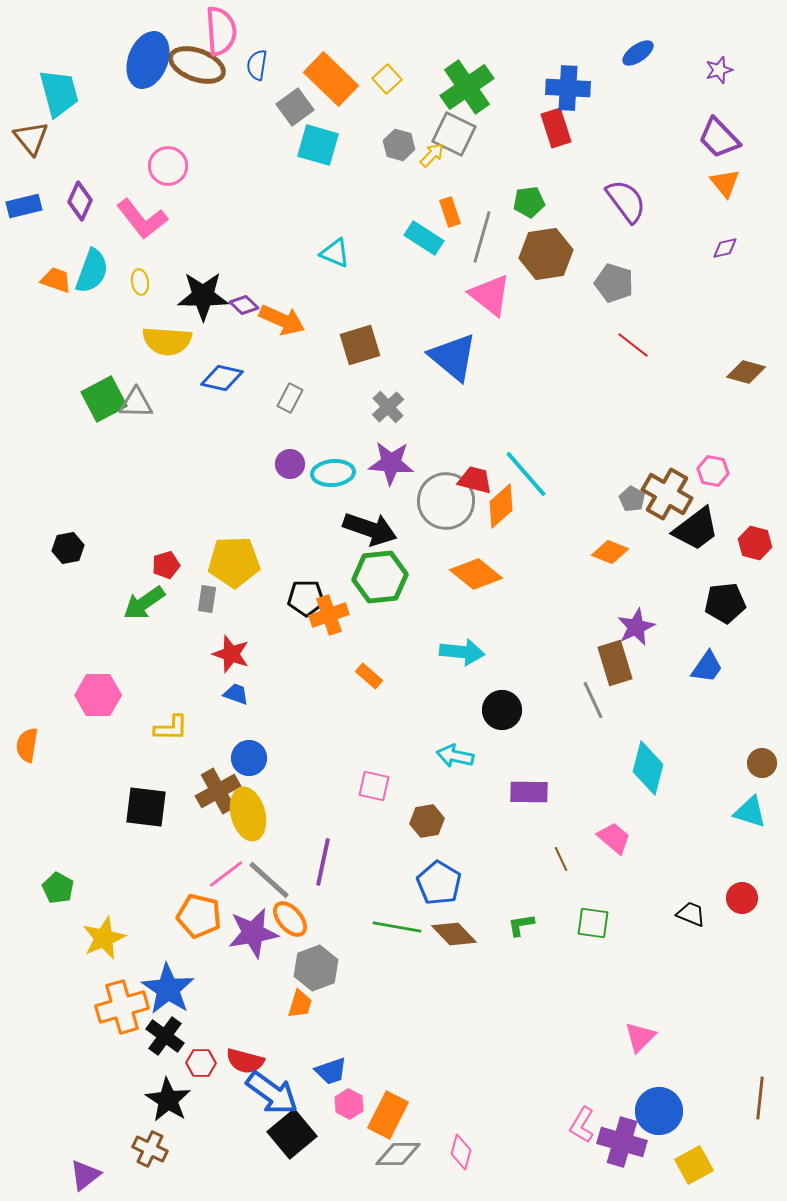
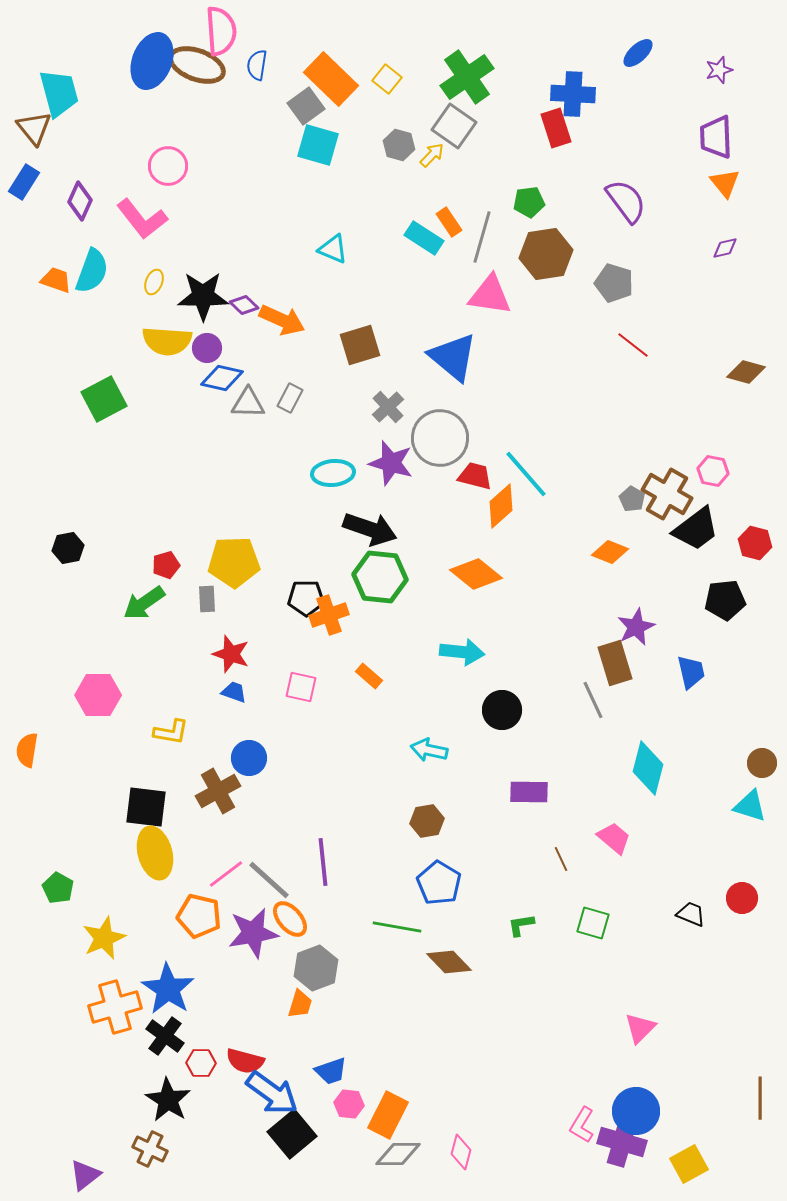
blue ellipse at (638, 53): rotated 8 degrees counterclockwise
blue ellipse at (148, 60): moved 4 px right, 1 px down
yellow square at (387, 79): rotated 8 degrees counterclockwise
green cross at (467, 87): moved 10 px up
blue cross at (568, 88): moved 5 px right, 6 px down
gray square at (295, 107): moved 11 px right, 1 px up
gray square at (454, 134): moved 8 px up; rotated 9 degrees clockwise
brown triangle at (31, 138): moved 3 px right, 10 px up
purple trapezoid at (719, 138): moved 3 px left, 1 px up; rotated 42 degrees clockwise
blue rectangle at (24, 206): moved 24 px up; rotated 44 degrees counterclockwise
orange rectangle at (450, 212): moved 1 px left, 10 px down; rotated 16 degrees counterclockwise
cyan triangle at (335, 253): moved 2 px left, 4 px up
yellow ellipse at (140, 282): moved 14 px right; rotated 30 degrees clockwise
pink triangle at (490, 295): rotated 30 degrees counterclockwise
gray triangle at (136, 403): moved 112 px right
purple star at (391, 463): rotated 12 degrees clockwise
purple circle at (290, 464): moved 83 px left, 116 px up
red trapezoid at (475, 480): moved 4 px up
gray circle at (446, 501): moved 6 px left, 63 px up
green hexagon at (380, 577): rotated 12 degrees clockwise
gray rectangle at (207, 599): rotated 12 degrees counterclockwise
black pentagon at (725, 603): moved 3 px up
blue trapezoid at (707, 667): moved 16 px left, 5 px down; rotated 48 degrees counterclockwise
blue trapezoid at (236, 694): moved 2 px left, 2 px up
yellow L-shape at (171, 728): moved 4 px down; rotated 9 degrees clockwise
orange semicircle at (27, 745): moved 5 px down
cyan arrow at (455, 756): moved 26 px left, 6 px up
pink square at (374, 786): moved 73 px left, 99 px up
cyan triangle at (750, 812): moved 6 px up
yellow ellipse at (248, 814): moved 93 px left, 39 px down
purple line at (323, 862): rotated 18 degrees counterclockwise
green square at (593, 923): rotated 8 degrees clockwise
brown diamond at (454, 934): moved 5 px left, 28 px down
orange cross at (122, 1007): moved 7 px left
pink triangle at (640, 1037): moved 9 px up
brown line at (760, 1098): rotated 6 degrees counterclockwise
pink hexagon at (349, 1104): rotated 20 degrees counterclockwise
blue circle at (659, 1111): moved 23 px left
yellow square at (694, 1165): moved 5 px left, 1 px up
